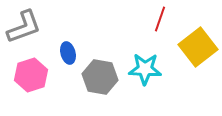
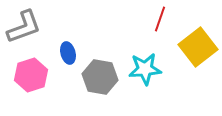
cyan star: rotated 8 degrees counterclockwise
